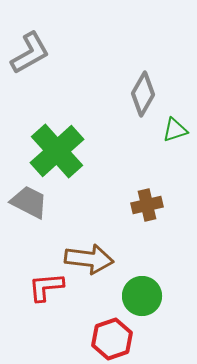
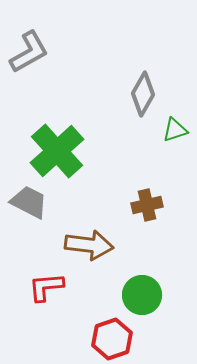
gray L-shape: moved 1 px left, 1 px up
brown arrow: moved 14 px up
green circle: moved 1 px up
